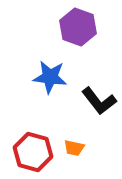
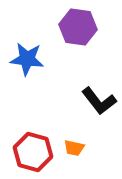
purple hexagon: rotated 12 degrees counterclockwise
blue star: moved 23 px left, 18 px up
